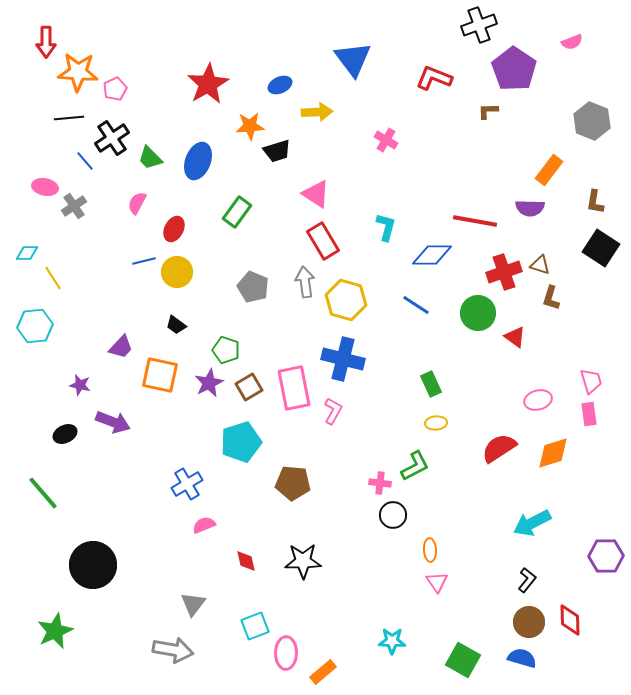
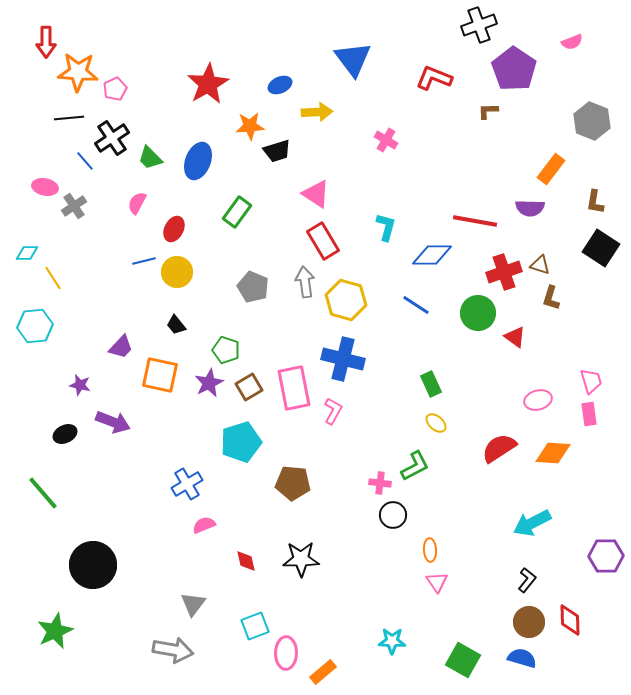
orange rectangle at (549, 170): moved 2 px right, 1 px up
black trapezoid at (176, 325): rotated 15 degrees clockwise
yellow ellipse at (436, 423): rotated 45 degrees clockwise
orange diamond at (553, 453): rotated 21 degrees clockwise
black star at (303, 561): moved 2 px left, 2 px up
